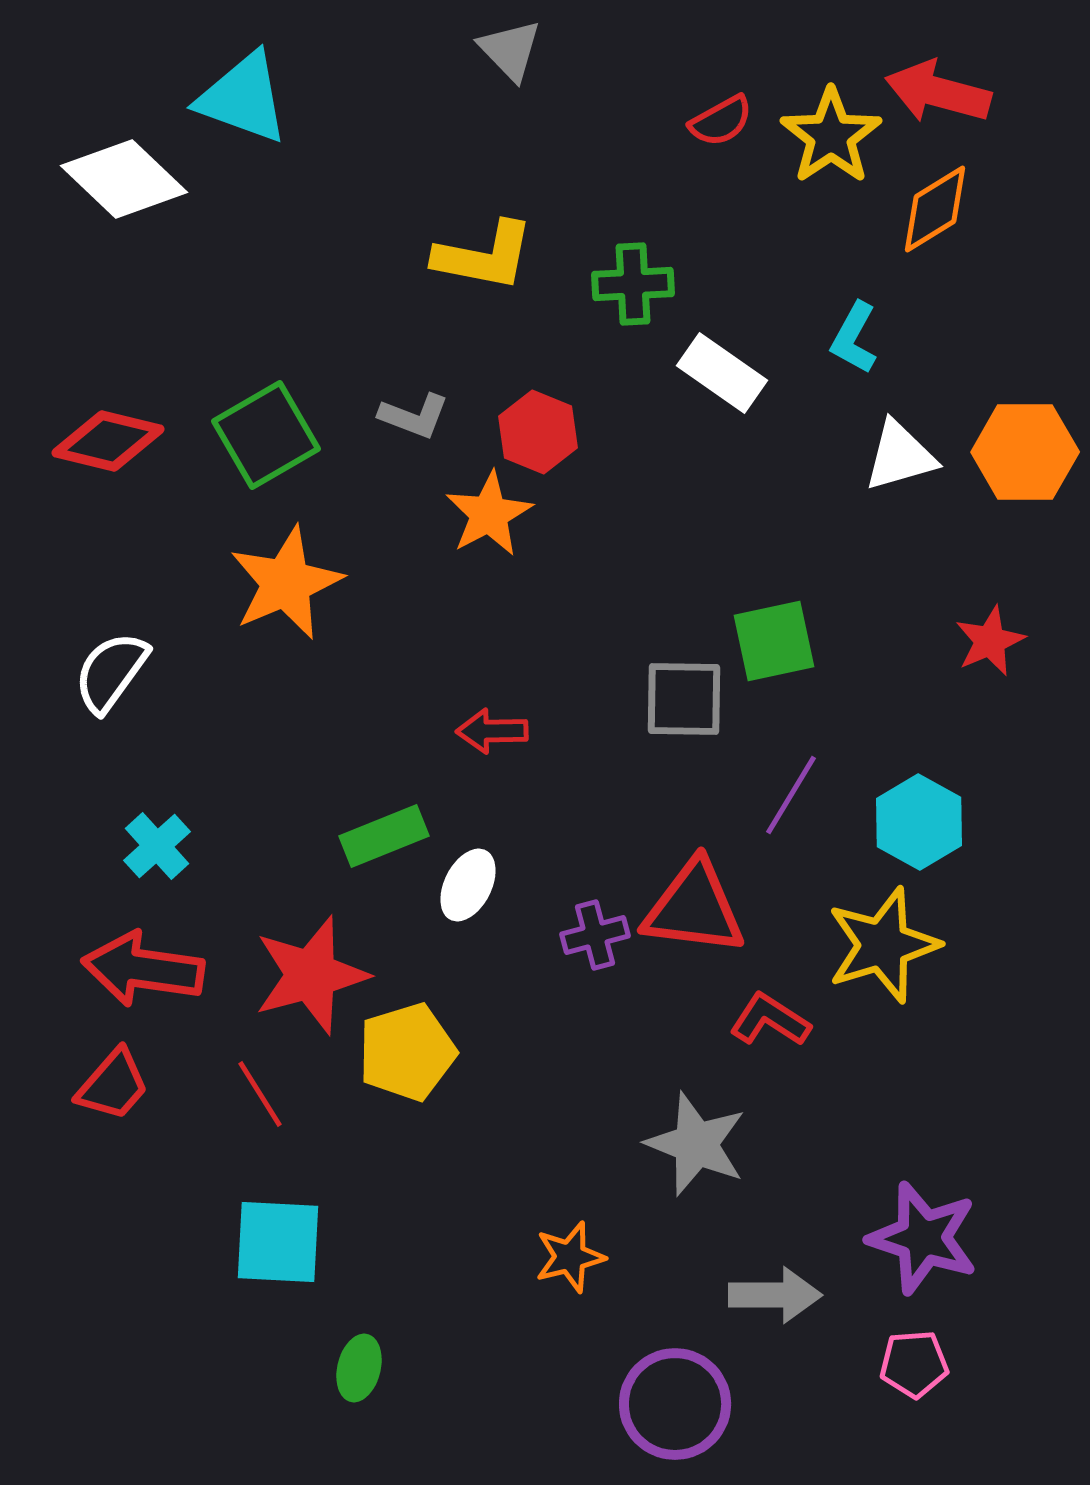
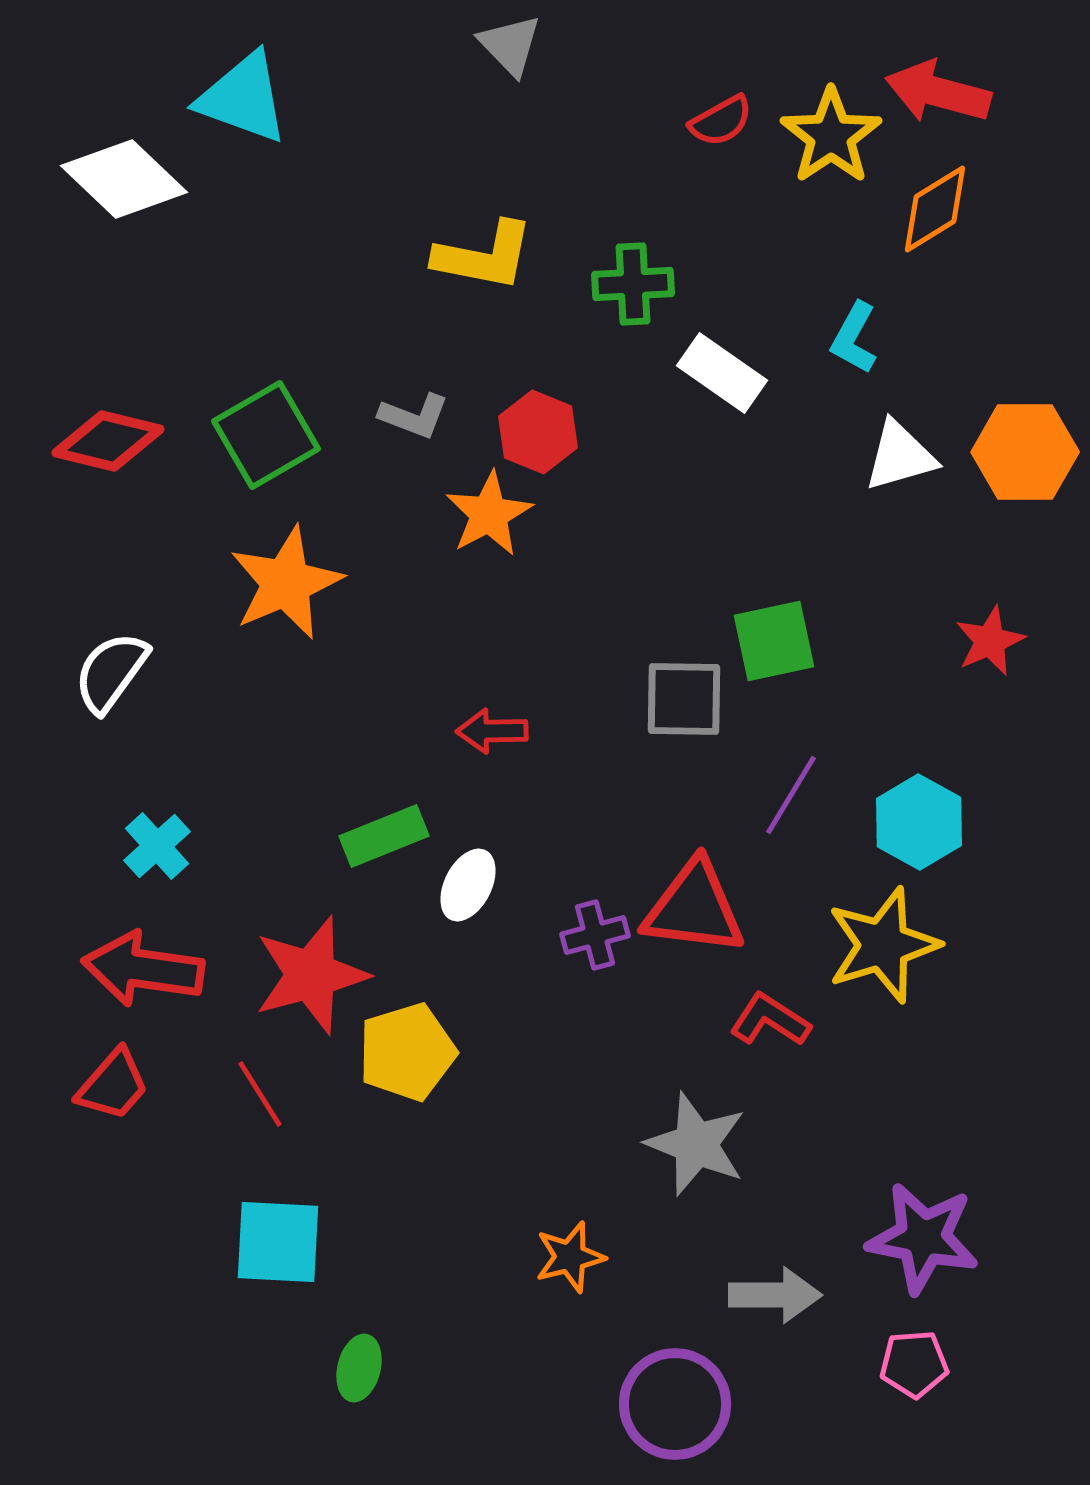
gray triangle at (510, 50): moved 5 px up
purple star at (923, 1238): rotated 7 degrees counterclockwise
